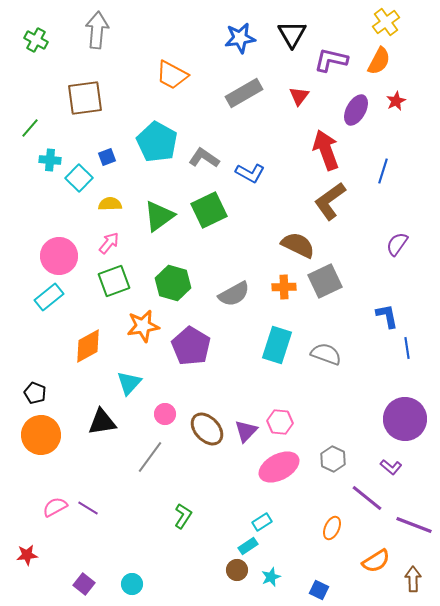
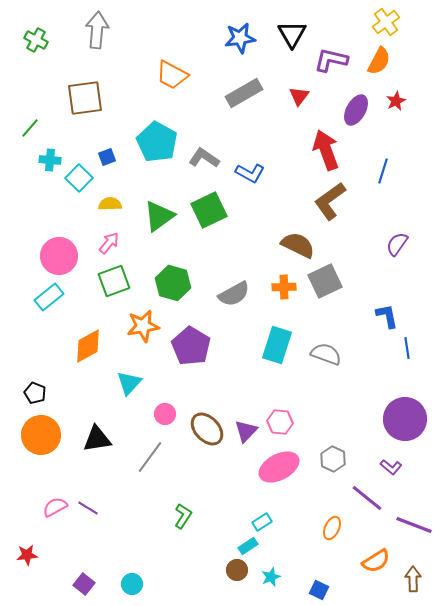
black triangle at (102, 422): moved 5 px left, 17 px down
